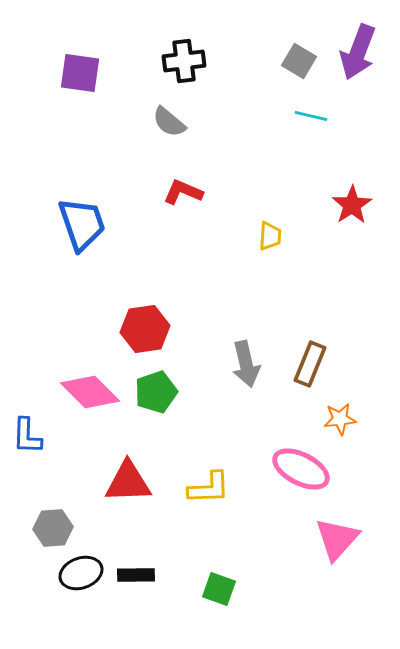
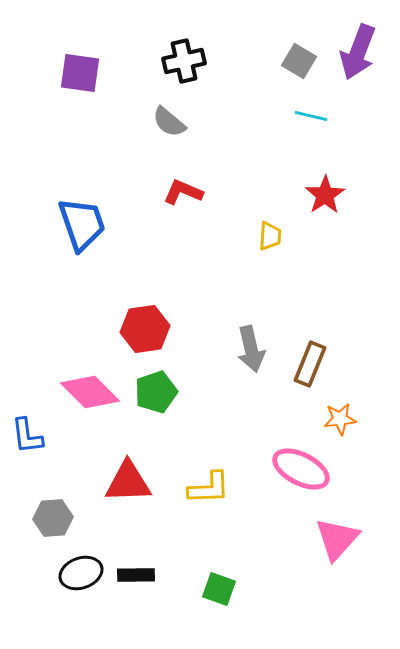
black cross: rotated 6 degrees counterclockwise
red star: moved 27 px left, 10 px up
gray arrow: moved 5 px right, 15 px up
blue L-shape: rotated 9 degrees counterclockwise
gray hexagon: moved 10 px up
